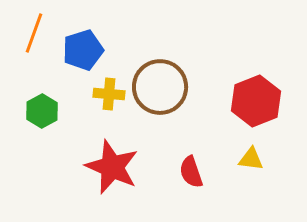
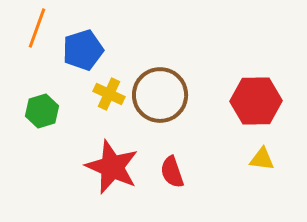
orange line: moved 3 px right, 5 px up
brown circle: moved 8 px down
yellow cross: rotated 20 degrees clockwise
red hexagon: rotated 21 degrees clockwise
green hexagon: rotated 12 degrees clockwise
yellow triangle: moved 11 px right
red semicircle: moved 19 px left
